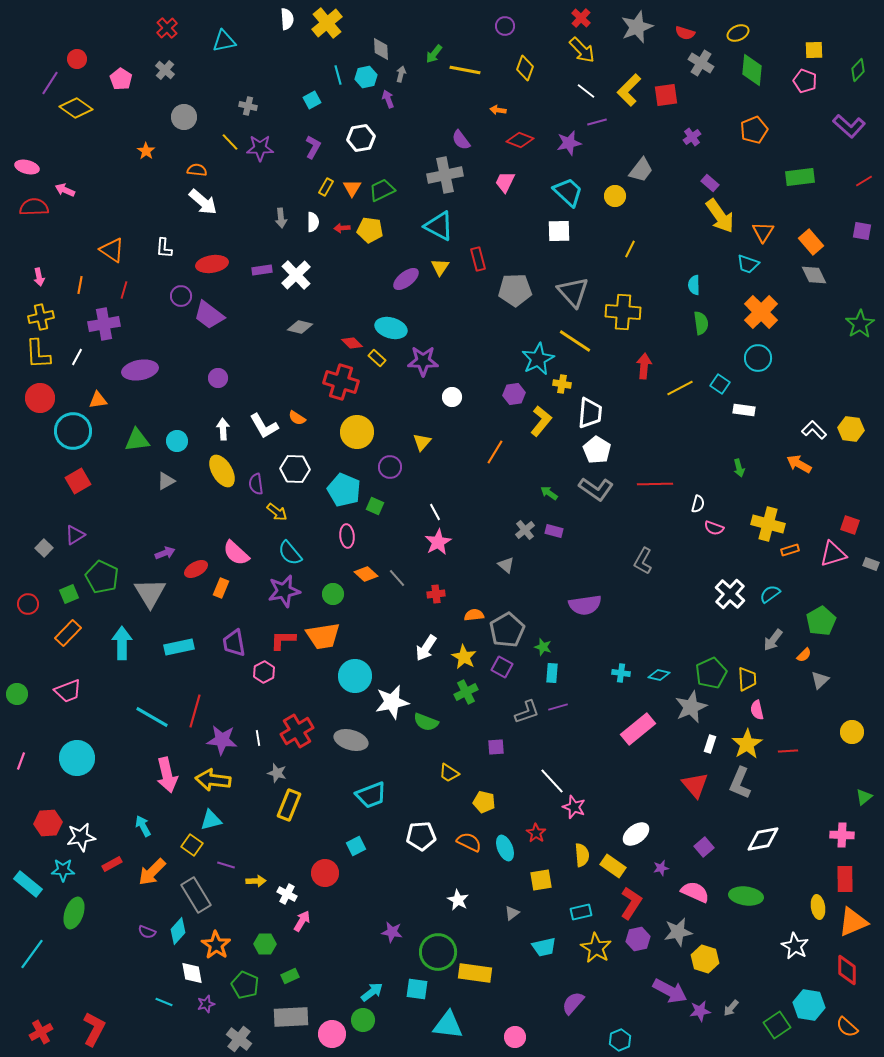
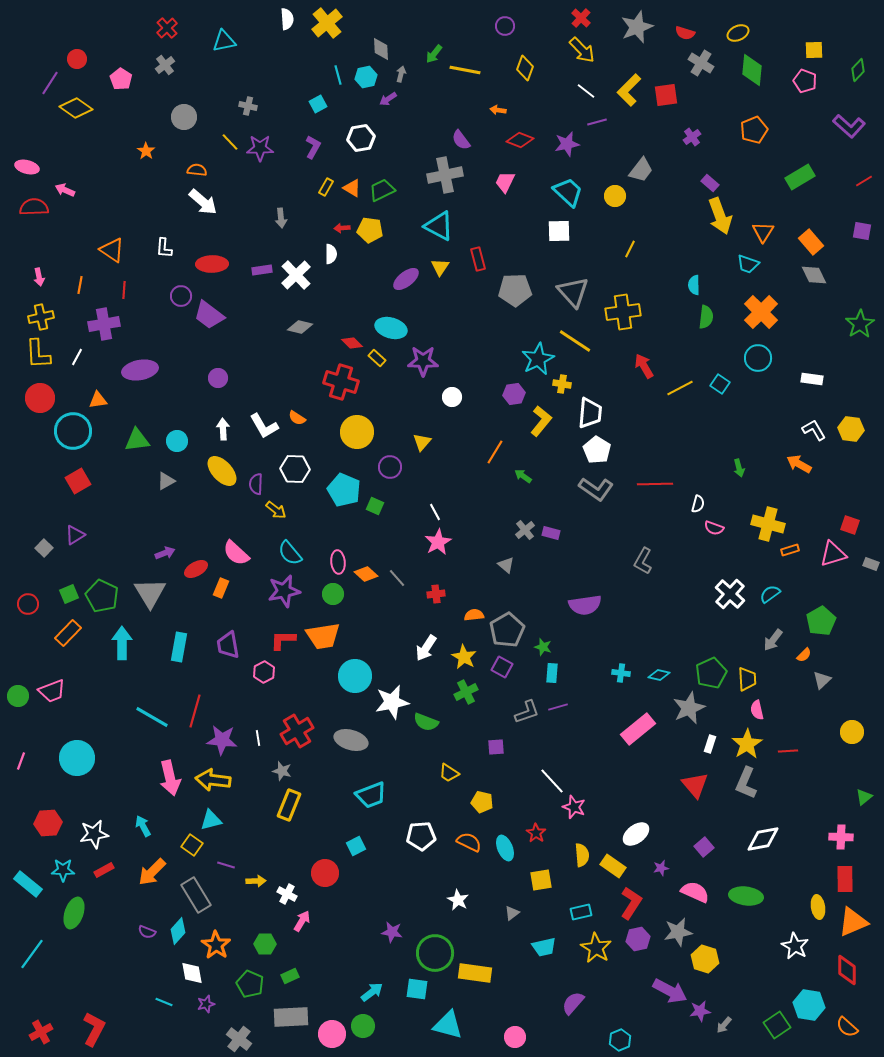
gray cross at (165, 70): moved 5 px up; rotated 12 degrees clockwise
purple arrow at (388, 99): rotated 102 degrees counterclockwise
cyan square at (312, 100): moved 6 px right, 4 px down
purple star at (569, 143): moved 2 px left, 1 px down
green rectangle at (800, 177): rotated 24 degrees counterclockwise
orange triangle at (352, 188): rotated 30 degrees counterclockwise
yellow arrow at (720, 216): rotated 15 degrees clockwise
white semicircle at (313, 222): moved 18 px right, 32 px down
red ellipse at (212, 264): rotated 8 degrees clockwise
red line at (124, 290): rotated 12 degrees counterclockwise
yellow cross at (623, 312): rotated 12 degrees counterclockwise
green semicircle at (701, 323): moved 5 px right, 6 px up; rotated 15 degrees clockwise
red arrow at (644, 366): rotated 35 degrees counterclockwise
white rectangle at (744, 410): moved 68 px right, 31 px up
white L-shape at (814, 430): rotated 15 degrees clockwise
yellow ellipse at (222, 471): rotated 12 degrees counterclockwise
purple semicircle at (256, 484): rotated 10 degrees clockwise
green arrow at (549, 493): moved 26 px left, 17 px up
yellow arrow at (277, 512): moved 1 px left, 2 px up
purple rectangle at (554, 531): moved 3 px left, 2 px down
pink ellipse at (347, 536): moved 9 px left, 26 px down
green pentagon at (102, 577): moved 19 px down
purple trapezoid at (234, 643): moved 6 px left, 2 px down
cyan rectangle at (179, 647): rotated 68 degrees counterclockwise
gray triangle at (820, 680): moved 2 px right
pink trapezoid at (68, 691): moved 16 px left
green circle at (17, 694): moved 1 px right, 2 px down
gray star at (691, 707): moved 2 px left, 1 px down
gray star at (277, 773): moved 5 px right, 2 px up
pink arrow at (167, 775): moved 3 px right, 3 px down
gray L-shape at (740, 783): moved 6 px right
yellow pentagon at (484, 802): moved 2 px left
pink cross at (842, 835): moved 1 px left, 2 px down
white star at (81, 837): moved 13 px right, 3 px up
red rectangle at (112, 864): moved 8 px left, 6 px down
green circle at (438, 952): moved 3 px left, 1 px down
green pentagon at (245, 985): moved 5 px right, 1 px up
gray arrow at (731, 1008): moved 7 px left, 17 px down
green circle at (363, 1020): moved 6 px down
cyan triangle at (448, 1025): rotated 8 degrees clockwise
